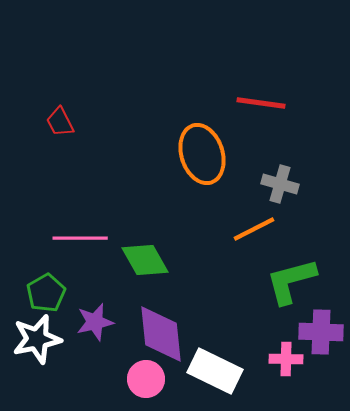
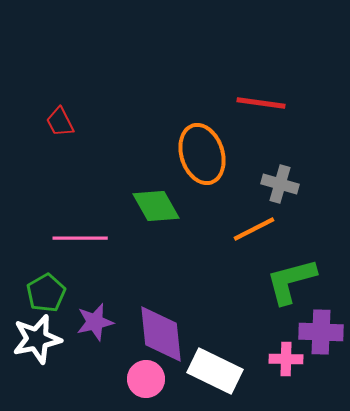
green diamond: moved 11 px right, 54 px up
